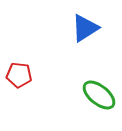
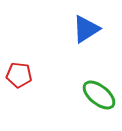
blue triangle: moved 1 px right, 1 px down
